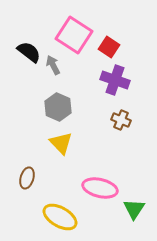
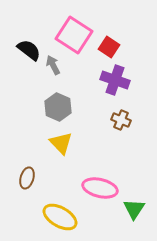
black semicircle: moved 2 px up
